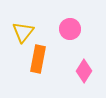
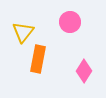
pink circle: moved 7 px up
